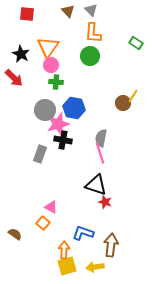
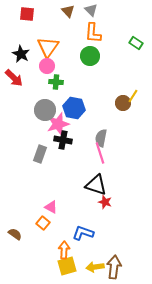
pink circle: moved 4 px left, 1 px down
brown arrow: moved 3 px right, 22 px down
